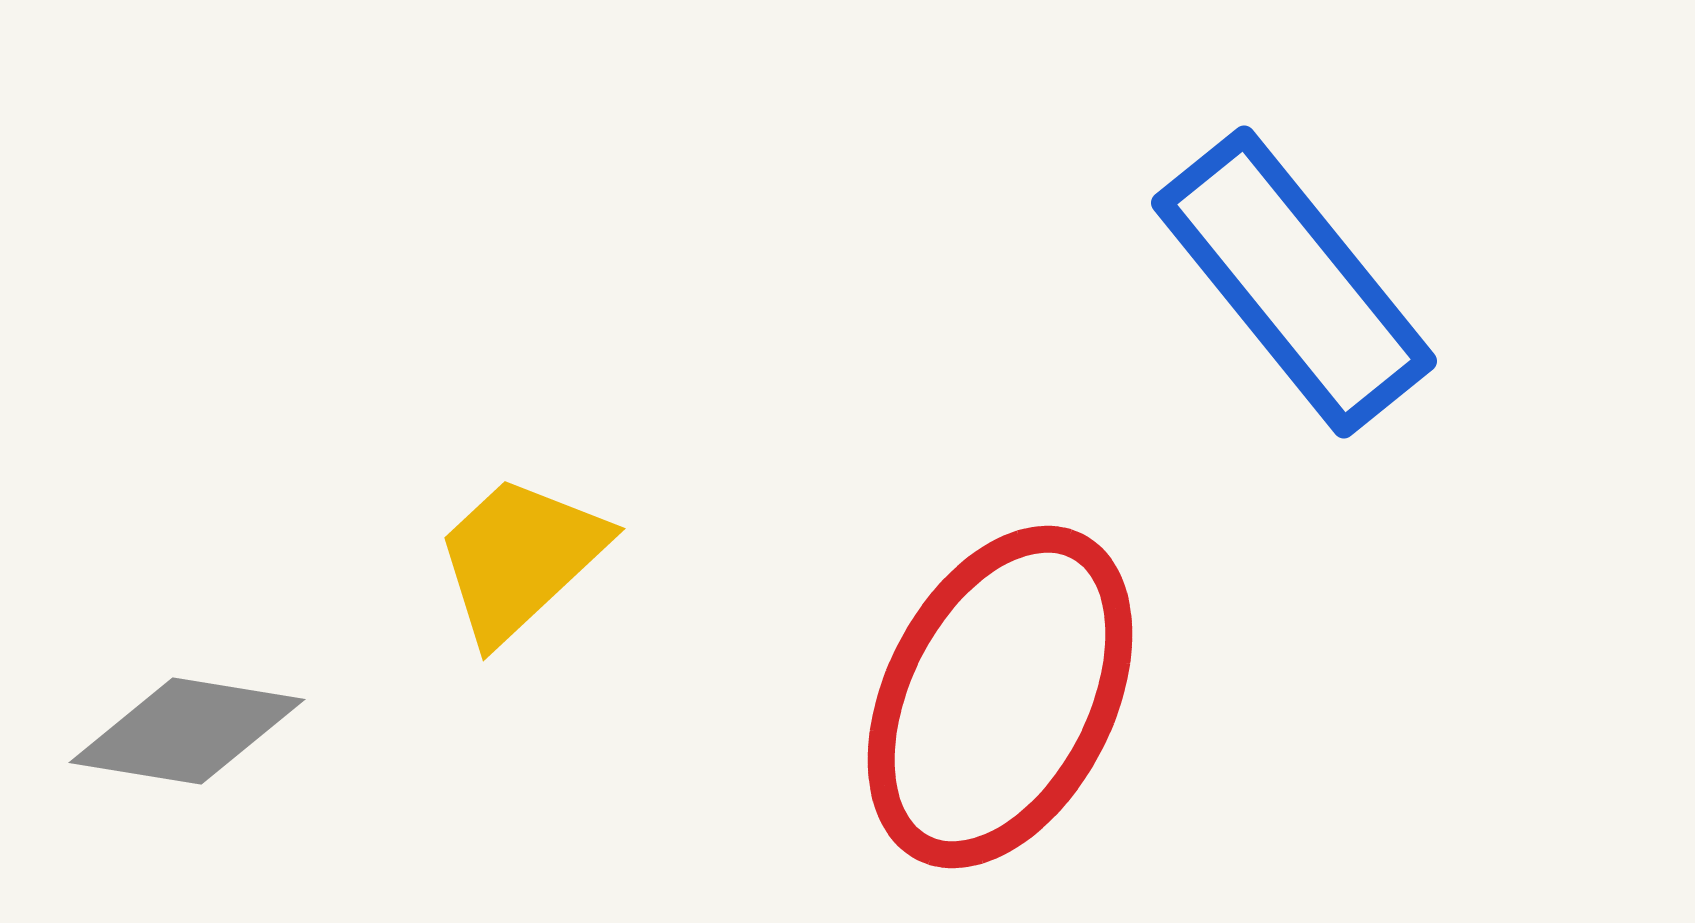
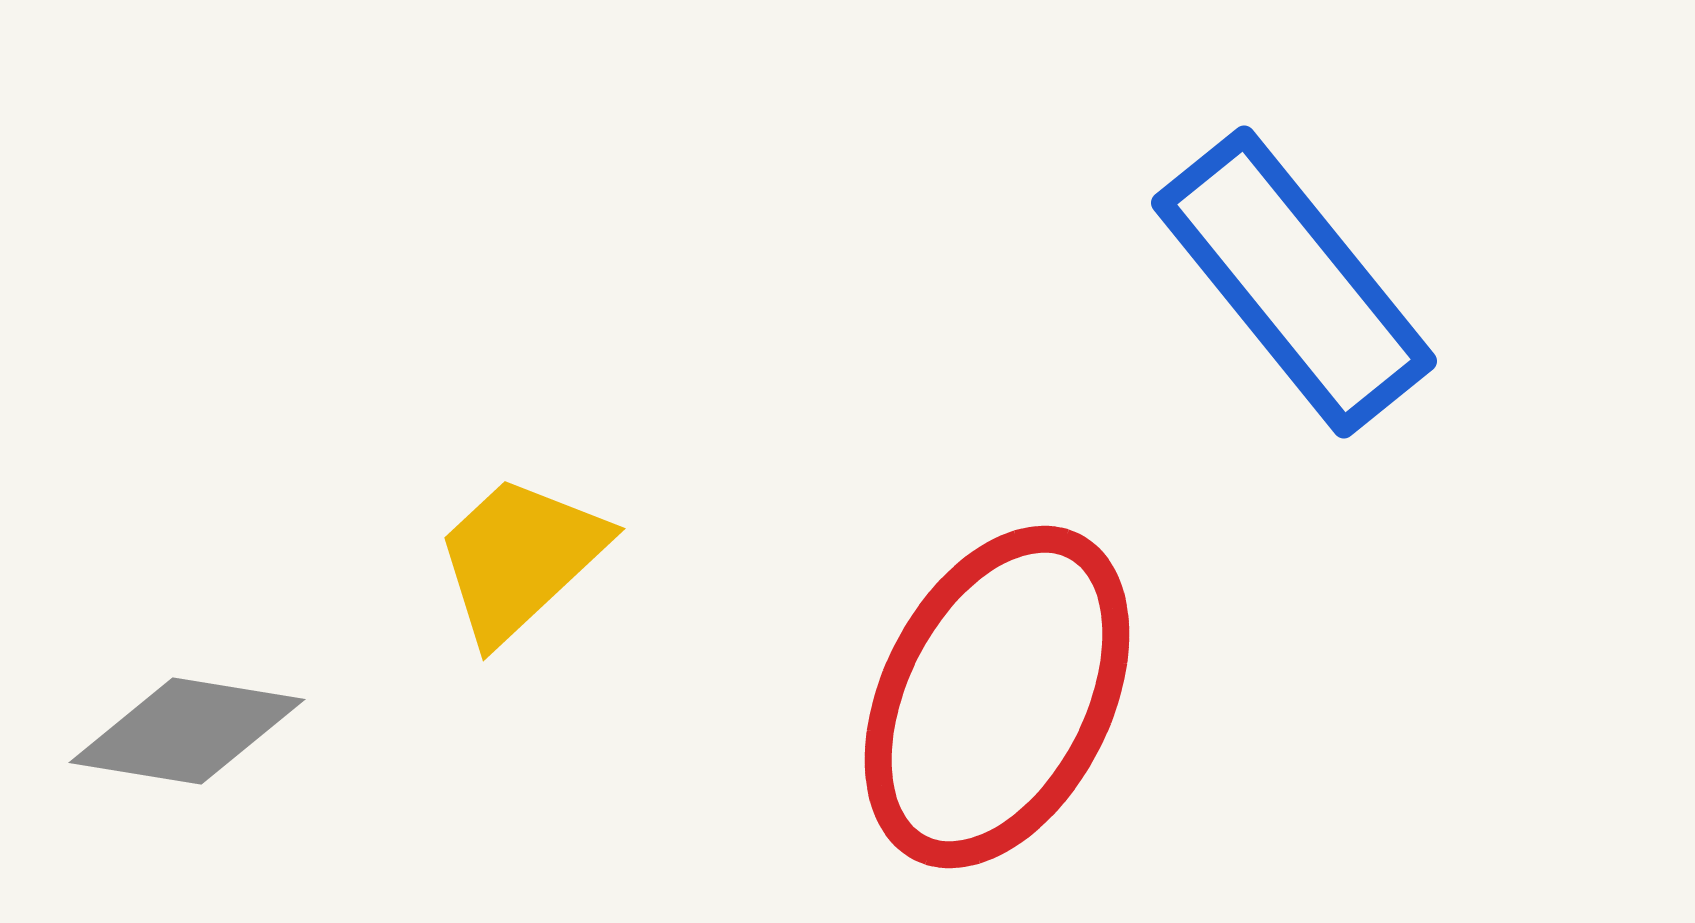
red ellipse: moved 3 px left
